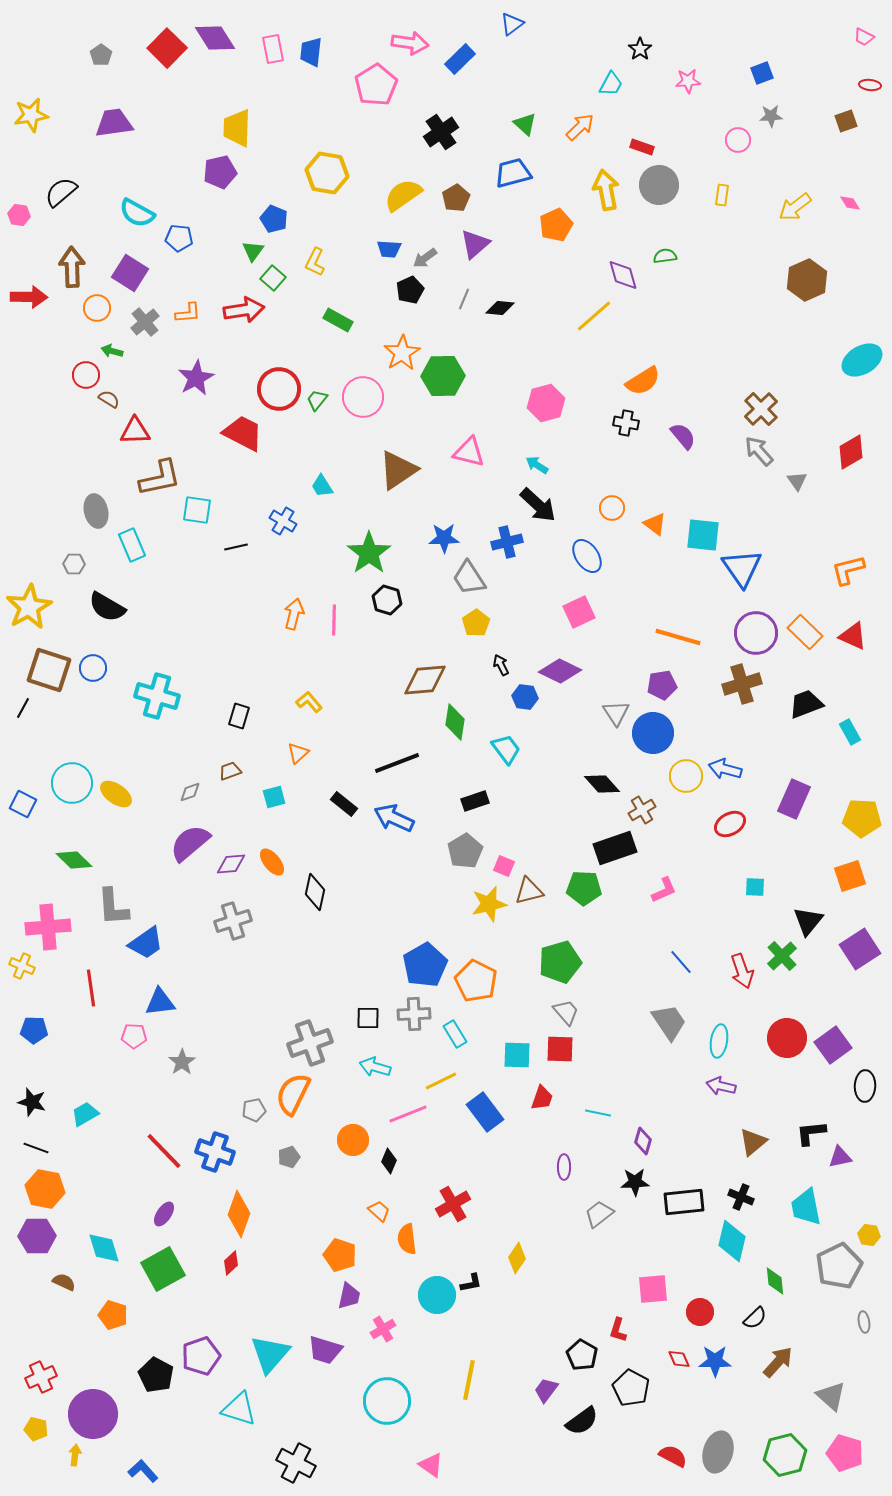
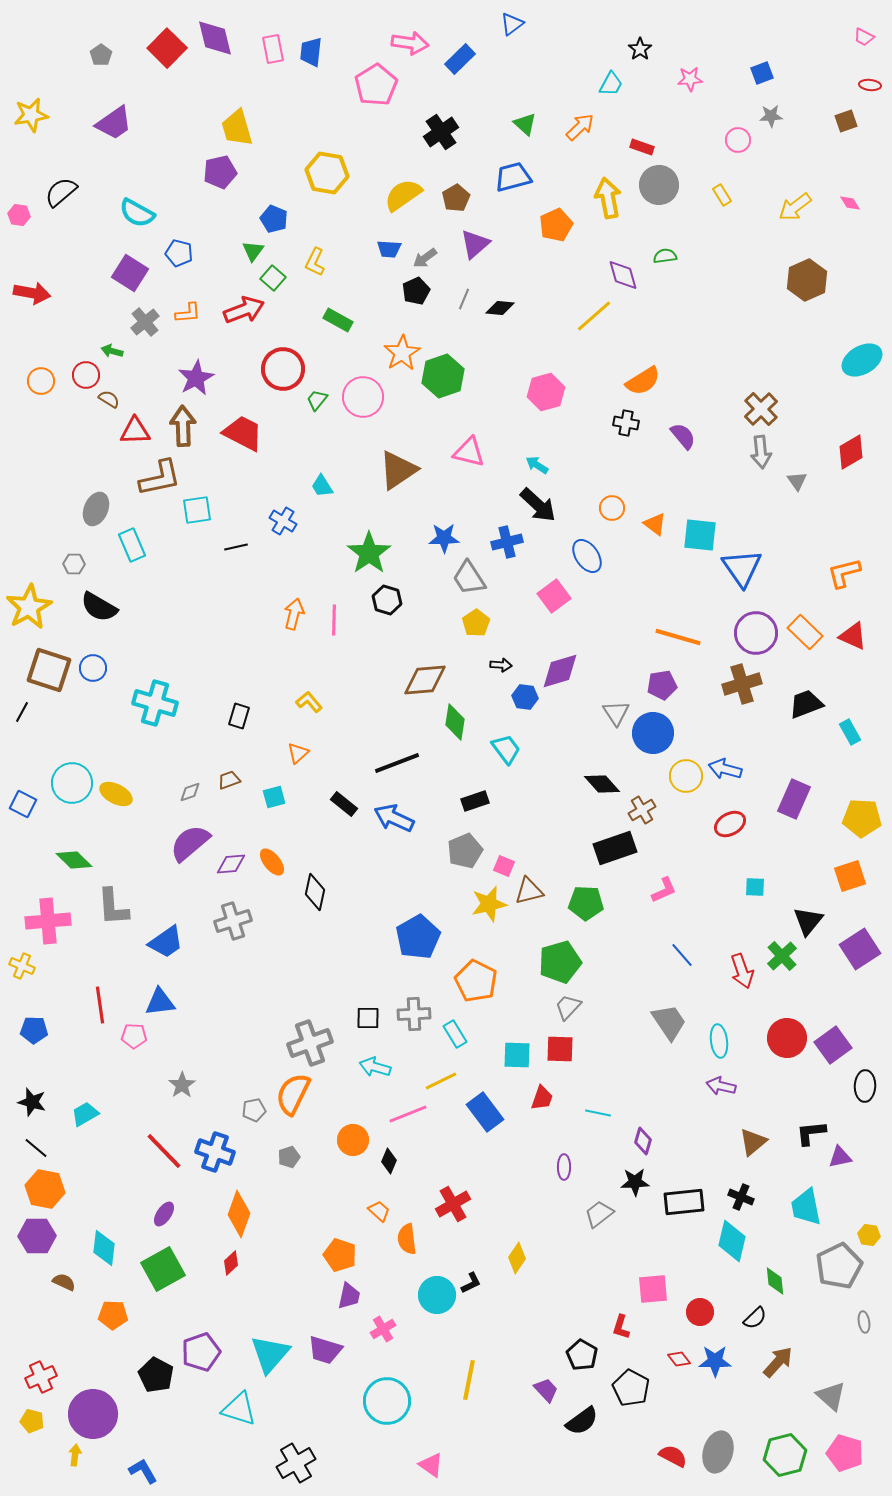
purple diamond at (215, 38): rotated 18 degrees clockwise
pink star at (688, 81): moved 2 px right, 2 px up
purple trapezoid at (114, 123): rotated 153 degrees clockwise
yellow trapezoid at (237, 128): rotated 18 degrees counterclockwise
blue trapezoid at (513, 173): moved 4 px down
yellow arrow at (606, 190): moved 2 px right, 8 px down
yellow rectangle at (722, 195): rotated 40 degrees counterclockwise
blue pentagon at (179, 238): moved 15 px down; rotated 8 degrees clockwise
brown arrow at (72, 267): moved 111 px right, 159 px down
black pentagon at (410, 290): moved 6 px right, 1 px down
red arrow at (29, 297): moved 3 px right, 4 px up; rotated 9 degrees clockwise
orange circle at (97, 308): moved 56 px left, 73 px down
red arrow at (244, 310): rotated 12 degrees counterclockwise
green hexagon at (443, 376): rotated 18 degrees counterclockwise
red circle at (279, 389): moved 4 px right, 20 px up
pink hexagon at (546, 403): moved 11 px up
gray arrow at (759, 451): moved 2 px right, 1 px down; rotated 144 degrees counterclockwise
cyan square at (197, 510): rotated 16 degrees counterclockwise
gray ellipse at (96, 511): moved 2 px up; rotated 36 degrees clockwise
cyan square at (703, 535): moved 3 px left
orange L-shape at (848, 570): moved 4 px left, 3 px down
black semicircle at (107, 607): moved 8 px left
pink square at (579, 612): moved 25 px left, 16 px up; rotated 12 degrees counterclockwise
black arrow at (501, 665): rotated 120 degrees clockwise
purple diamond at (560, 671): rotated 42 degrees counterclockwise
cyan cross at (157, 696): moved 2 px left, 7 px down
black line at (23, 708): moved 1 px left, 4 px down
brown trapezoid at (230, 771): moved 1 px left, 9 px down
yellow ellipse at (116, 794): rotated 8 degrees counterclockwise
gray pentagon at (465, 851): rotated 8 degrees clockwise
green pentagon at (584, 888): moved 2 px right, 15 px down
pink cross at (48, 927): moved 6 px up
blue trapezoid at (146, 943): moved 20 px right, 1 px up
blue line at (681, 962): moved 1 px right, 7 px up
blue pentagon at (425, 965): moved 7 px left, 28 px up
red line at (91, 988): moved 9 px right, 17 px down
gray trapezoid at (566, 1012): moved 2 px right, 5 px up; rotated 96 degrees counterclockwise
cyan ellipse at (719, 1041): rotated 16 degrees counterclockwise
gray star at (182, 1062): moved 23 px down
black line at (36, 1148): rotated 20 degrees clockwise
cyan diamond at (104, 1248): rotated 24 degrees clockwise
black L-shape at (471, 1283): rotated 15 degrees counterclockwise
orange pentagon at (113, 1315): rotated 16 degrees counterclockwise
red L-shape at (618, 1330): moved 3 px right, 3 px up
purple pentagon at (201, 1356): moved 4 px up
red diamond at (679, 1359): rotated 15 degrees counterclockwise
purple trapezoid at (546, 1390): rotated 100 degrees clockwise
yellow pentagon at (36, 1429): moved 4 px left, 8 px up
black cross at (296, 1463): rotated 33 degrees clockwise
blue L-shape at (143, 1471): rotated 12 degrees clockwise
